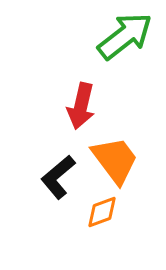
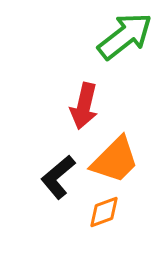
red arrow: moved 3 px right
orange trapezoid: rotated 82 degrees clockwise
orange diamond: moved 2 px right
